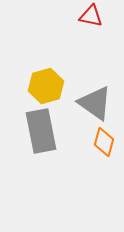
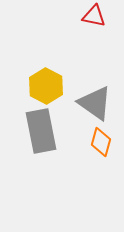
red triangle: moved 3 px right
yellow hexagon: rotated 16 degrees counterclockwise
orange diamond: moved 3 px left
